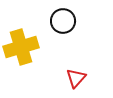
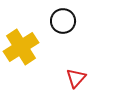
yellow cross: rotated 16 degrees counterclockwise
